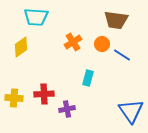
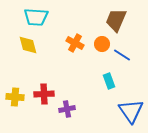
brown trapezoid: rotated 105 degrees clockwise
orange cross: moved 2 px right, 1 px down; rotated 30 degrees counterclockwise
yellow diamond: moved 7 px right, 2 px up; rotated 70 degrees counterclockwise
cyan rectangle: moved 21 px right, 3 px down; rotated 35 degrees counterclockwise
yellow cross: moved 1 px right, 1 px up
